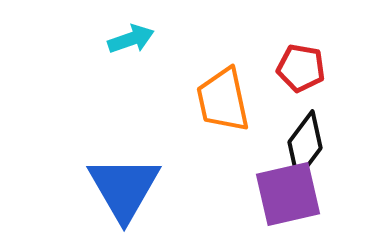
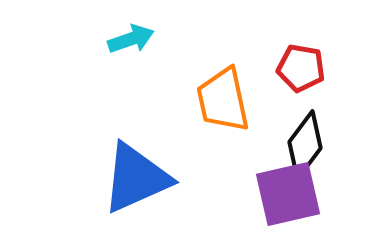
blue triangle: moved 12 px right, 10 px up; rotated 36 degrees clockwise
